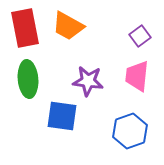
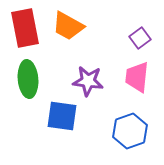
purple square: moved 2 px down
pink trapezoid: moved 1 px down
